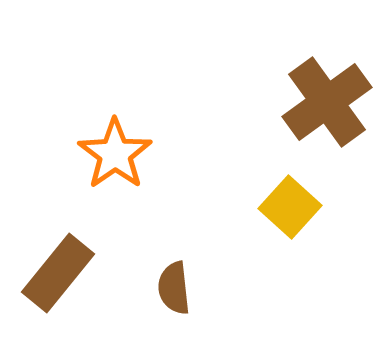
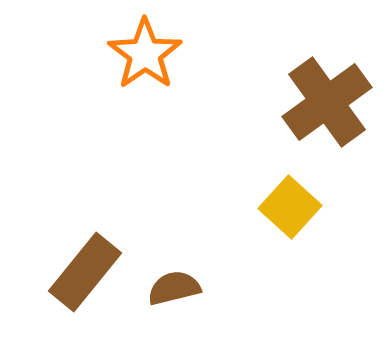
orange star: moved 30 px right, 100 px up
brown rectangle: moved 27 px right, 1 px up
brown semicircle: rotated 82 degrees clockwise
